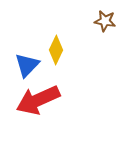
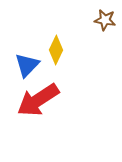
brown star: moved 1 px up
red arrow: rotated 9 degrees counterclockwise
